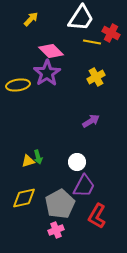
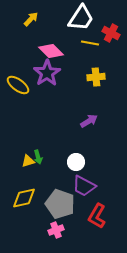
yellow line: moved 2 px left, 1 px down
yellow cross: rotated 24 degrees clockwise
yellow ellipse: rotated 45 degrees clockwise
purple arrow: moved 2 px left
white circle: moved 1 px left
purple trapezoid: rotated 90 degrees clockwise
gray pentagon: rotated 24 degrees counterclockwise
